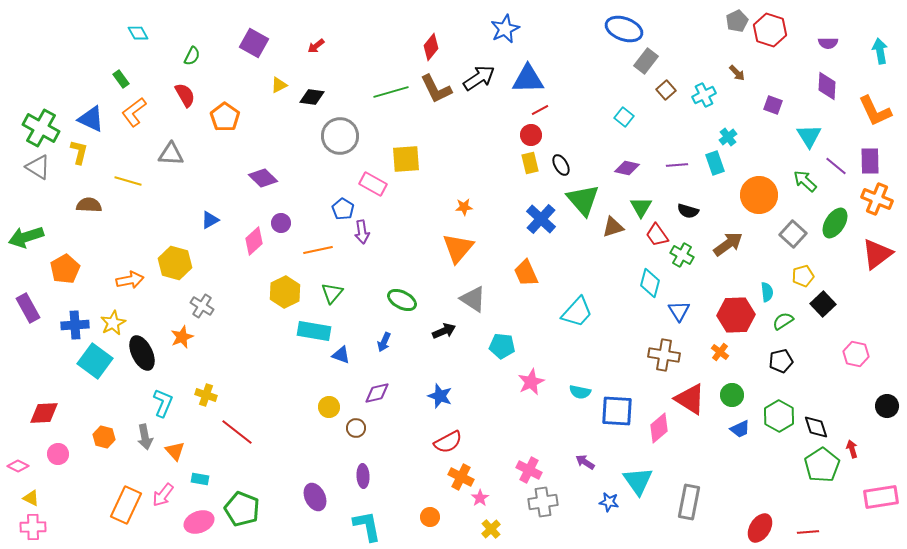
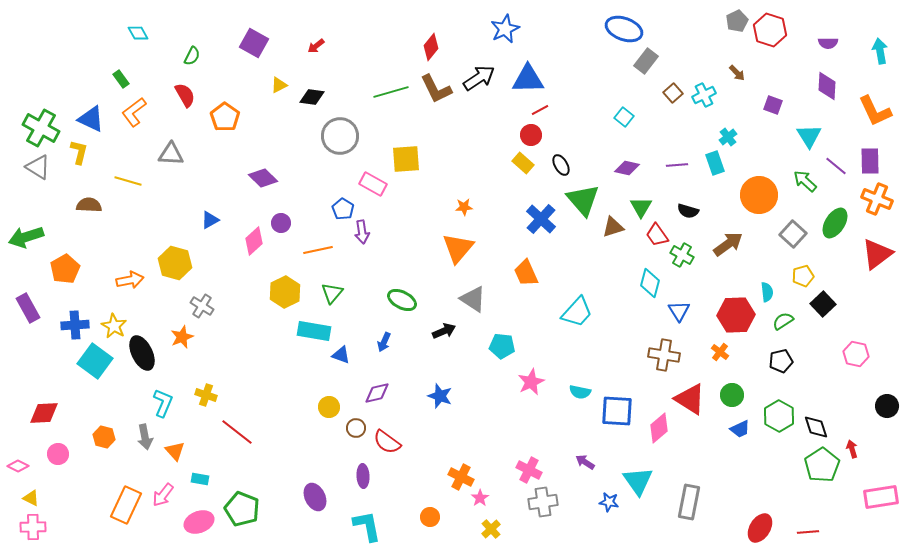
brown square at (666, 90): moved 7 px right, 3 px down
yellow rectangle at (530, 163): moved 7 px left; rotated 35 degrees counterclockwise
yellow star at (113, 323): moved 1 px right, 3 px down; rotated 15 degrees counterclockwise
red semicircle at (448, 442): moved 61 px left; rotated 64 degrees clockwise
